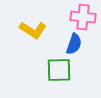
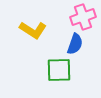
pink cross: rotated 25 degrees counterclockwise
blue semicircle: moved 1 px right
